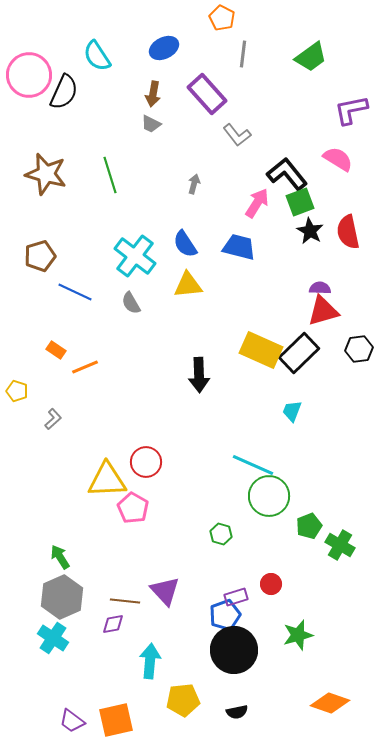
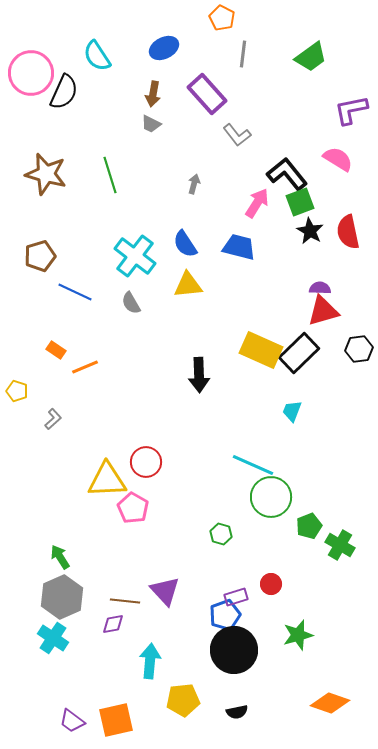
pink circle at (29, 75): moved 2 px right, 2 px up
green circle at (269, 496): moved 2 px right, 1 px down
